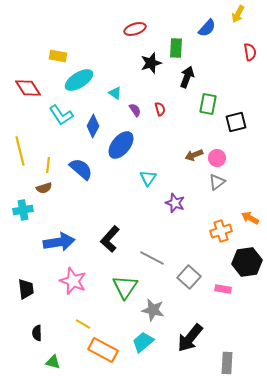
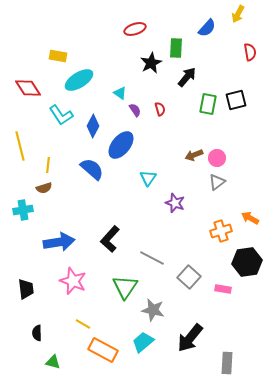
black star at (151, 63): rotated 10 degrees counterclockwise
black arrow at (187, 77): rotated 20 degrees clockwise
cyan triangle at (115, 93): moved 5 px right
black square at (236, 122): moved 22 px up
yellow line at (20, 151): moved 5 px up
blue semicircle at (81, 169): moved 11 px right
